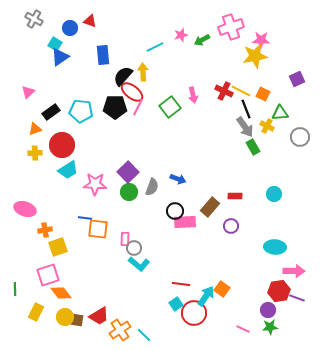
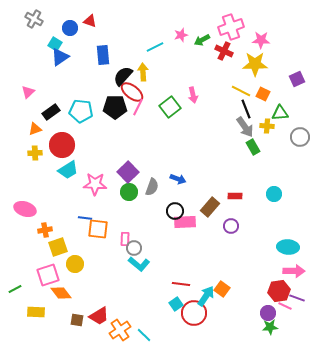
yellow star at (255, 56): moved 8 px down; rotated 10 degrees clockwise
red cross at (224, 91): moved 40 px up
yellow cross at (267, 126): rotated 24 degrees counterclockwise
cyan ellipse at (275, 247): moved 13 px right
green line at (15, 289): rotated 64 degrees clockwise
purple circle at (268, 310): moved 3 px down
yellow rectangle at (36, 312): rotated 66 degrees clockwise
yellow circle at (65, 317): moved 10 px right, 53 px up
pink line at (243, 329): moved 42 px right, 23 px up
